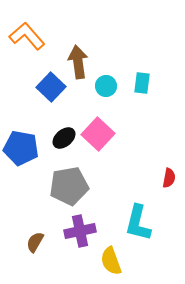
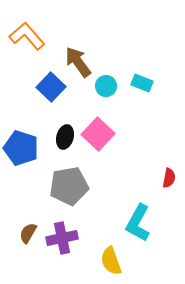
brown arrow: rotated 28 degrees counterclockwise
cyan rectangle: rotated 75 degrees counterclockwise
black ellipse: moved 1 px right, 1 px up; rotated 35 degrees counterclockwise
blue pentagon: rotated 8 degrees clockwise
cyan L-shape: rotated 15 degrees clockwise
purple cross: moved 18 px left, 7 px down
brown semicircle: moved 7 px left, 9 px up
